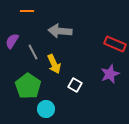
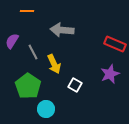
gray arrow: moved 2 px right, 1 px up
